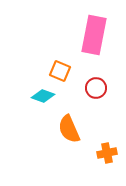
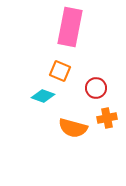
pink rectangle: moved 24 px left, 8 px up
orange semicircle: moved 4 px right, 1 px up; rotated 52 degrees counterclockwise
orange cross: moved 35 px up
